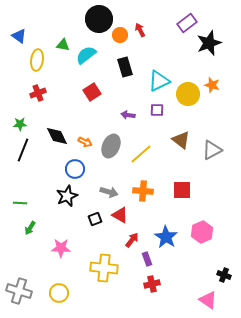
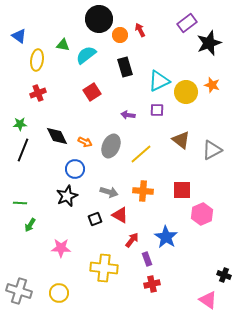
yellow circle at (188, 94): moved 2 px left, 2 px up
green arrow at (30, 228): moved 3 px up
pink hexagon at (202, 232): moved 18 px up
